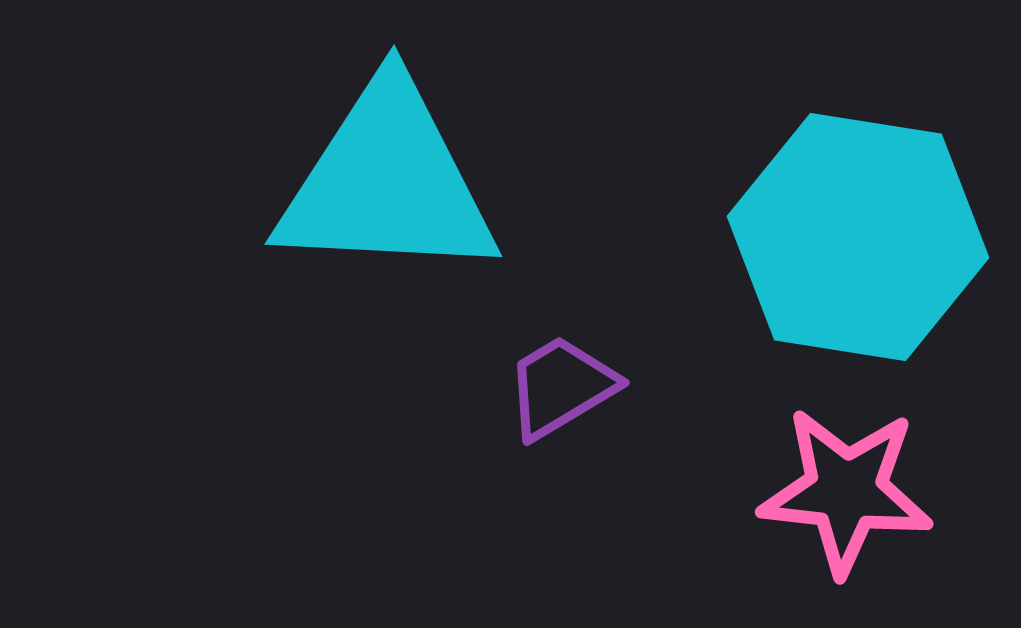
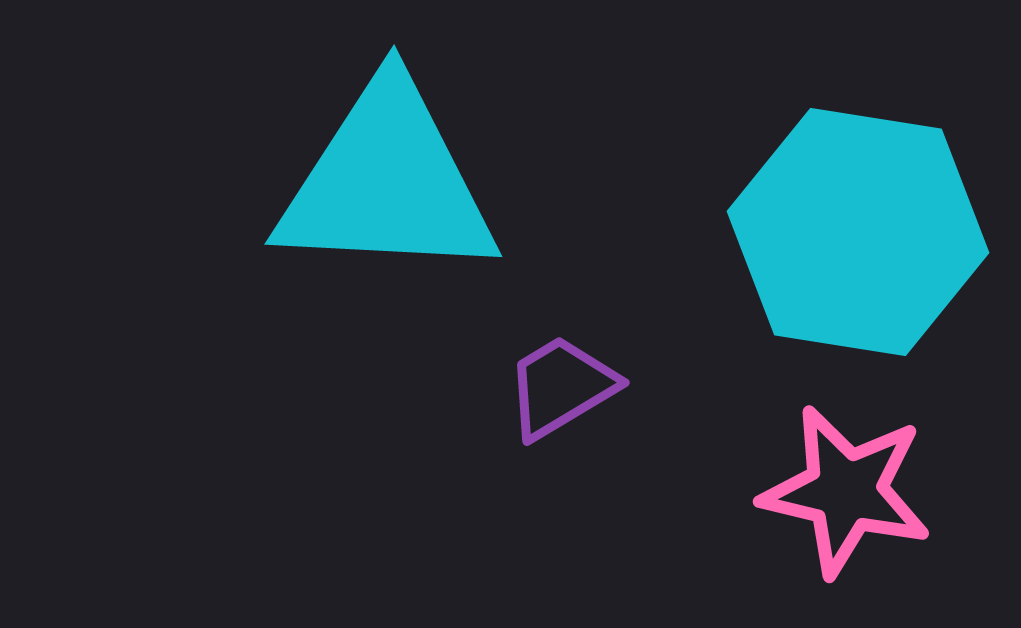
cyan hexagon: moved 5 px up
pink star: rotated 7 degrees clockwise
